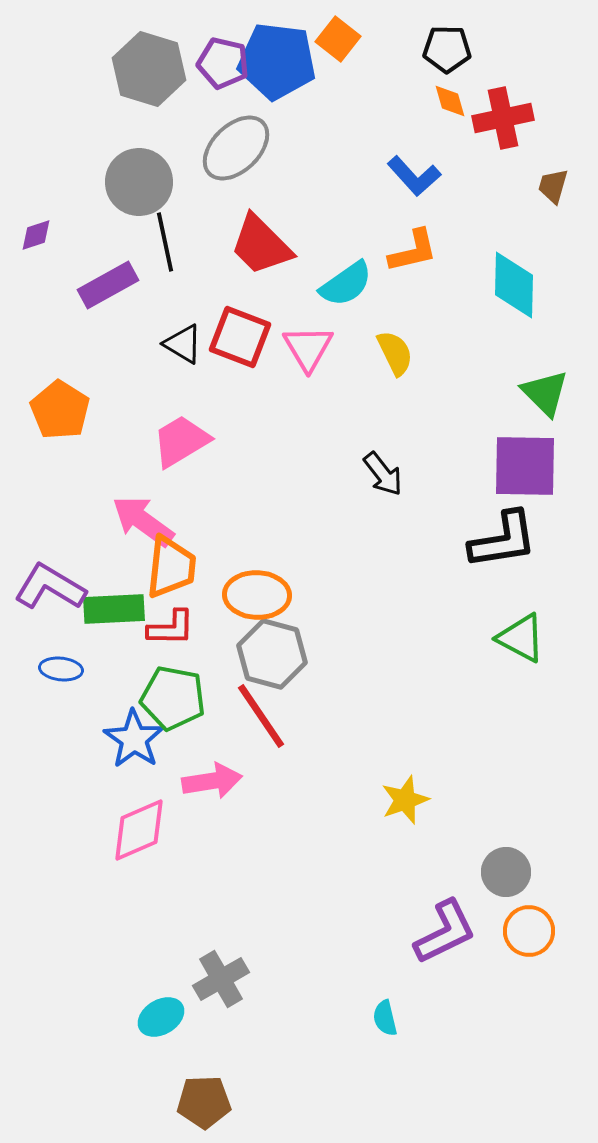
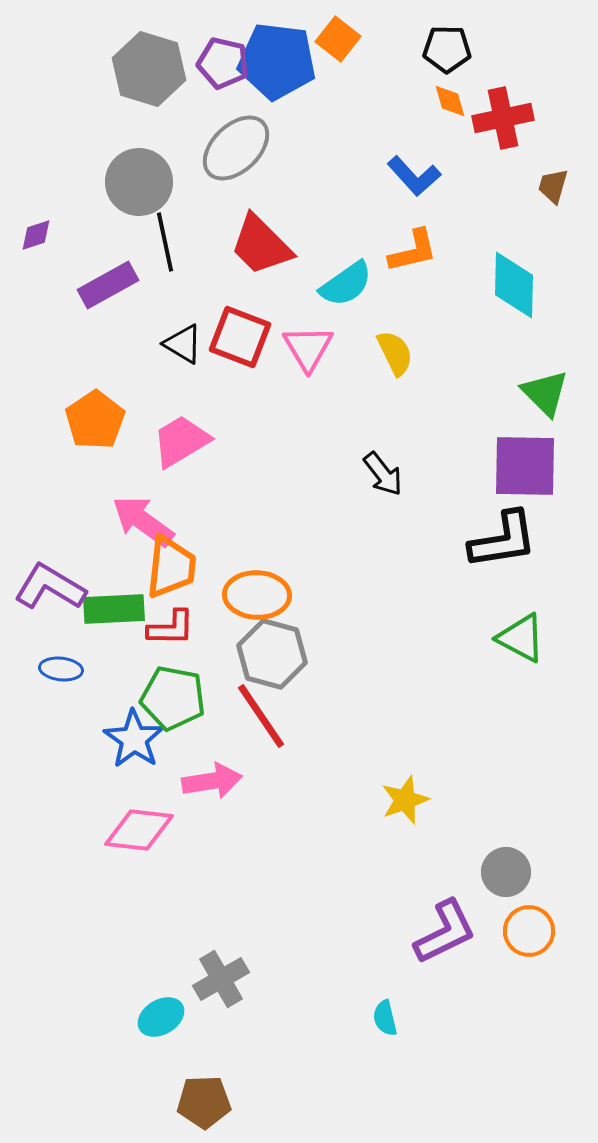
orange pentagon at (60, 410): moved 35 px right, 10 px down; rotated 6 degrees clockwise
pink diamond at (139, 830): rotated 30 degrees clockwise
